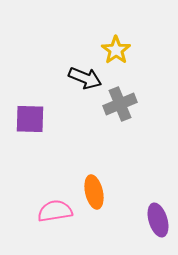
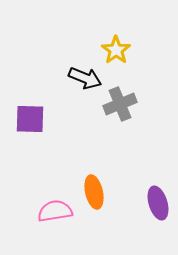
purple ellipse: moved 17 px up
